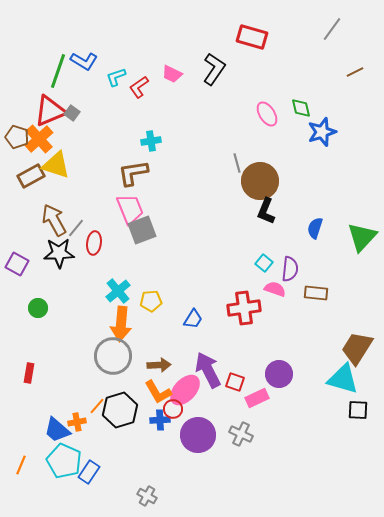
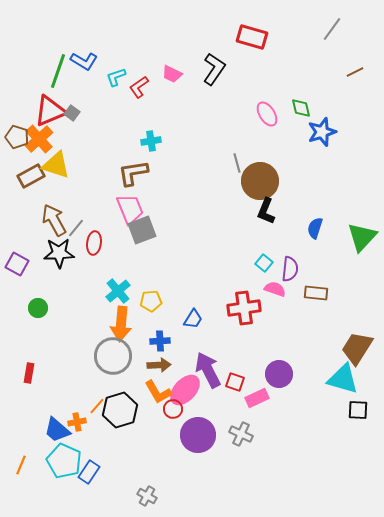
blue cross at (160, 420): moved 79 px up
